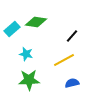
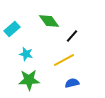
green diamond: moved 13 px right, 1 px up; rotated 45 degrees clockwise
